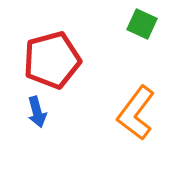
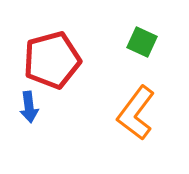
green square: moved 18 px down
blue arrow: moved 8 px left, 5 px up; rotated 8 degrees clockwise
